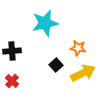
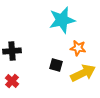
cyan star: moved 17 px right, 3 px up
black square: rotated 32 degrees counterclockwise
